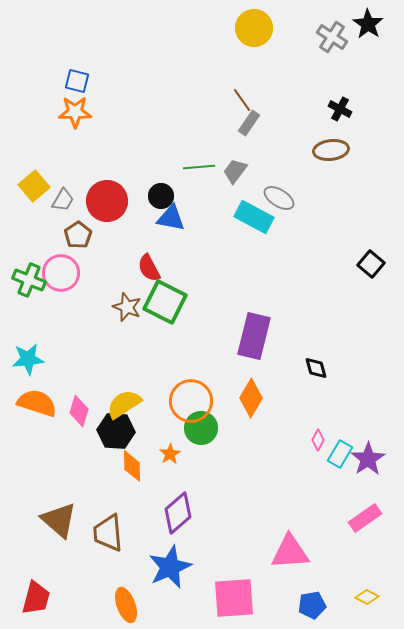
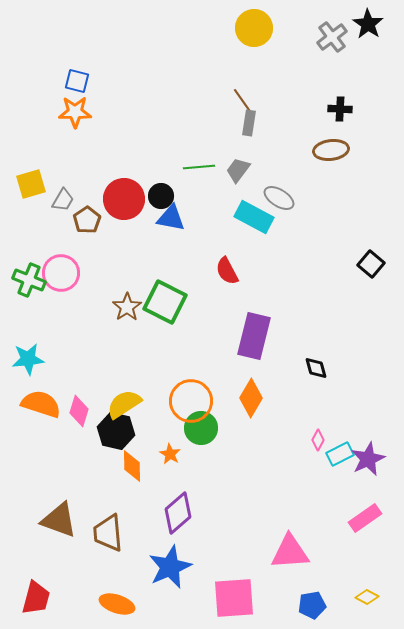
gray cross at (332, 37): rotated 20 degrees clockwise
black cross at (340, 109): rotated 25 degrees counterclockwise
gray rectangle at (249, 123): rotated 25 degrees counterclockwise
gray trapezoid at (235, 171): moved 3 px right, 1 px up
yellow square at (34, 186): moved 3 px left, 2 px up; rotated 24 degrees clockwise
red circle at (107, 201): moved 17 px right, 2 px up
brown pentagon at (78, 235): moved 9 px right, 15 px up
red semicircle at (149, 268): moved 78 px right, 3 px down
brown star at (127, 307): rotated 16 degrees clockwise
orange semicircle at (37, 403): moved 4 px right, 1 px down
black hexagon at (116, 431): rotated 9 degrees clockwise
orange star at (170, 454): rotated 10 degrees counterclockwise
cyan rectangle at (340, 454): rotated 32 degrees clockwise
purple star at (368, 459): rotated 8 degrees clockwise
brown triangle at (59, 520): rotated 21 degrees counterclockwise
orange ellipse at (126, 605): moved 9 px left, 1 px up; rotated 52 degrees counterclockwise
